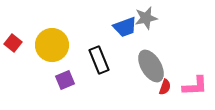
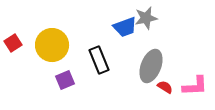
red square: rotated 18 degrees clockwise
gray ellipse: rotated 52 degrees clockwise
red semicircle: rotated 77 degrees counterclockwise
